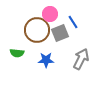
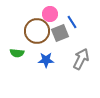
blue line: moved 1 px left
brown circle: moved 1 px down
